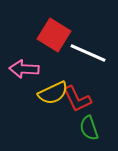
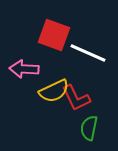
red square: rotated 12 degrees counterclockwise
yellow semicircle: moved 1 px right, 2 px up
red L-shape: moved 1 px left, 1 px up
green semicircle: rotated 30 degrees clockwise
